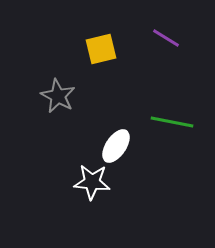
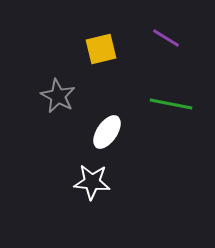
green line: moved 1 px left, 18 px up
white ellipse: moved 9 px left, 14 px up
